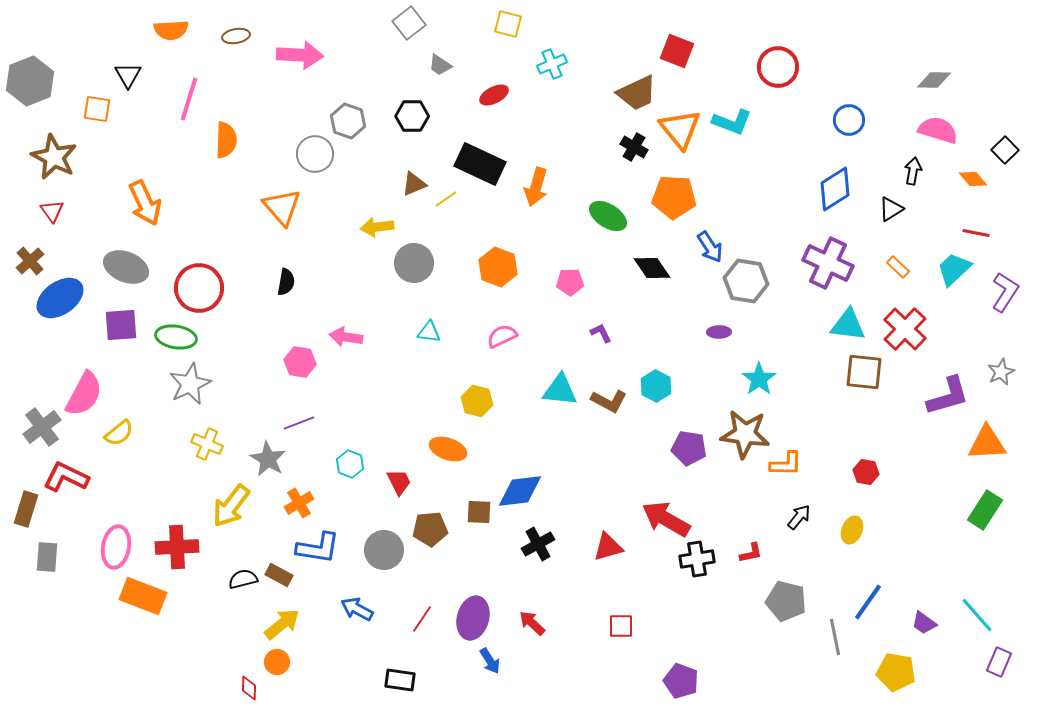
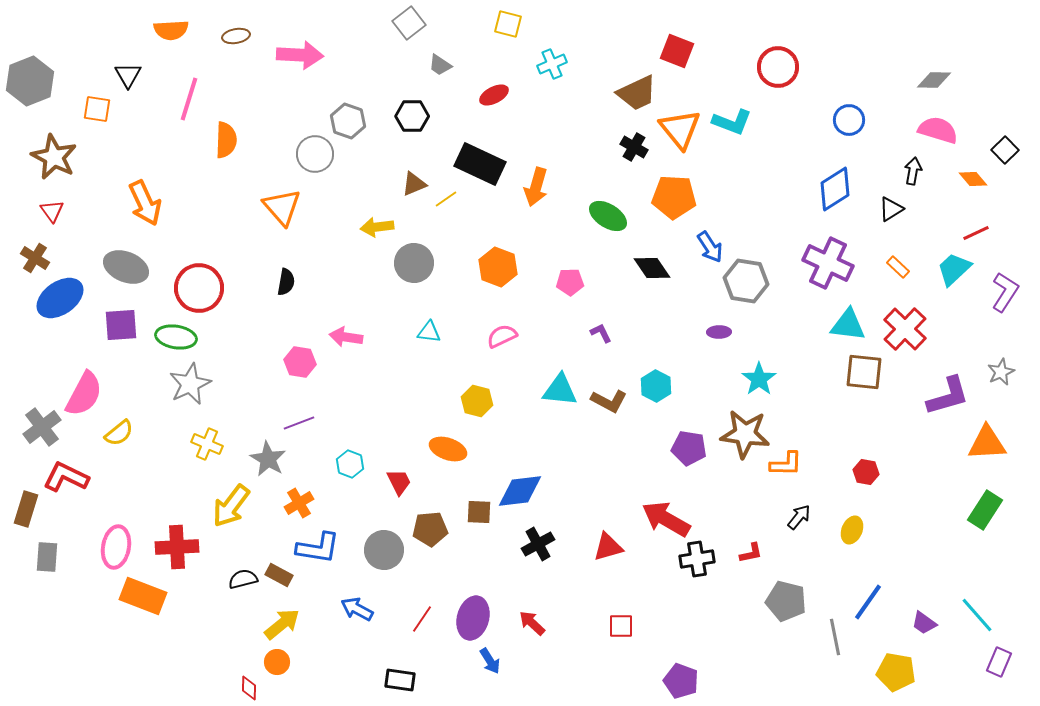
red line at (976, 233): rotated 36 degrees counterclockwise
brown cross at (30, 261): moved 5 px right, 3 px up; rotated 16 degrees counterclockwise
